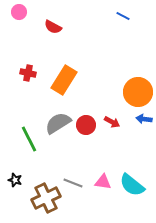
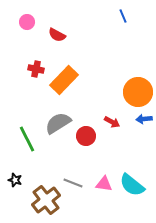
pink circle: moved 8 px right, 10 px down
blue line: rotated 40 degrees clockwise
red semicircle: moved 4 px right, 8 px down
red cross: moved 8 px right, 4 px up
orange rectangle: rotated 12 degrees clockwise
blue arrow: rotated 14 degrees counterclockwise
red circle: moved 11 px down
green line: moved 2 px left
pink triangle: moved 1 px right, 2 px down
brown cross: moved 2 px down; rotated 12 degrees counterclockwise
